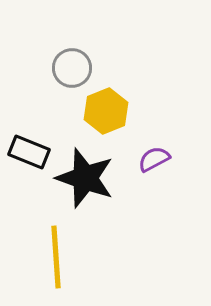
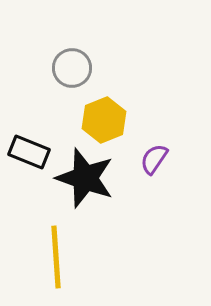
yellow hexagon: moved 2 px left, 9 px down
purple semicircle: rotated 28 degrees counterclockwise
